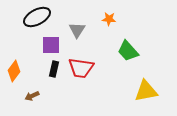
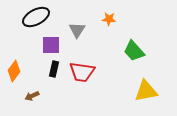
black ellipse: moved 1 px left
green trapezoid: moved 6 px right
red trapezoid: moved 1 px right, 4 px down
